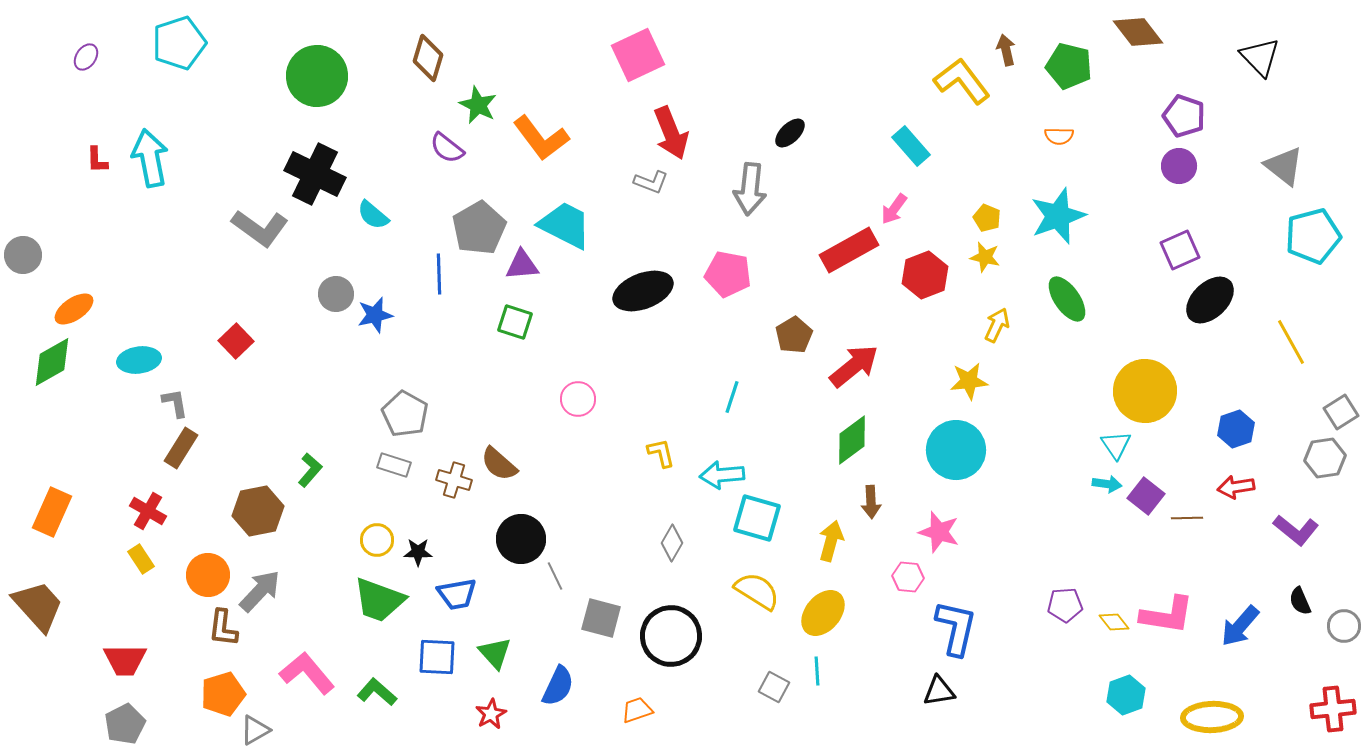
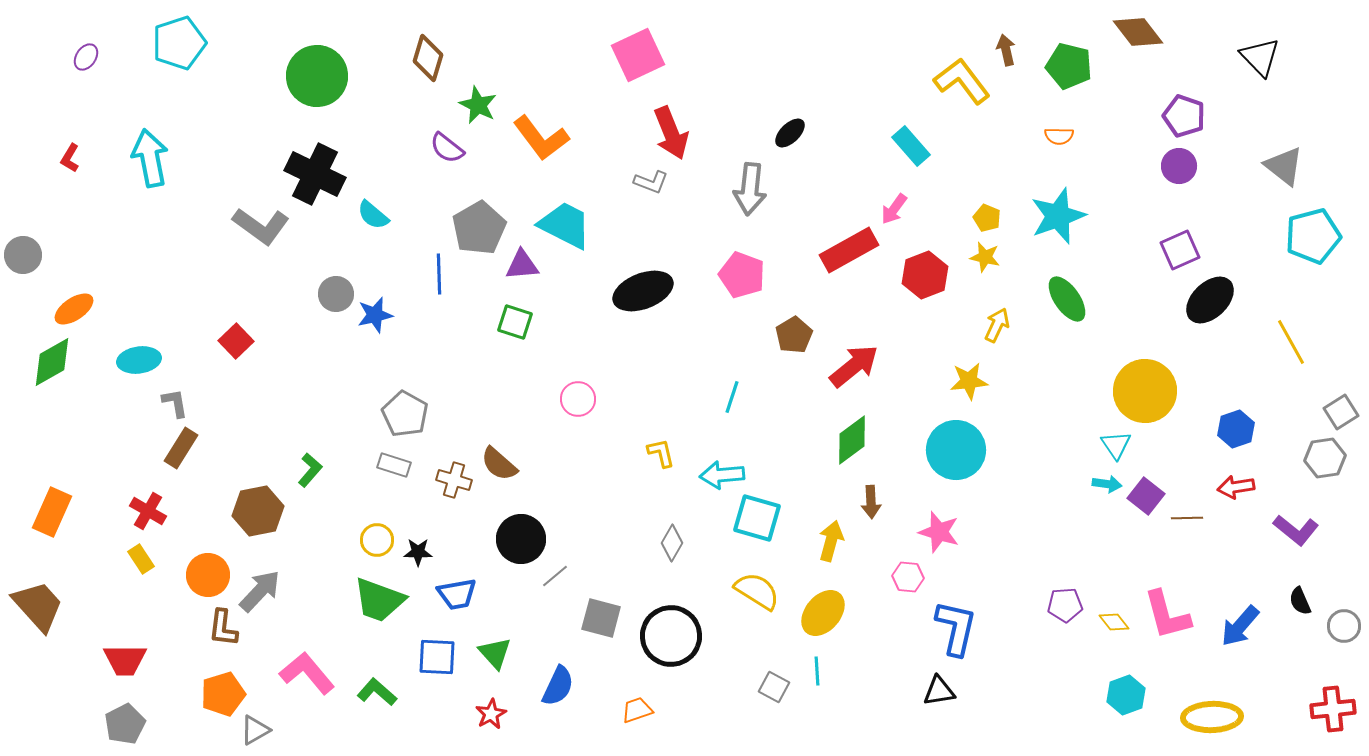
red L-shape at (97, 160): moved 27 px left, 2 px up; rotated 32 degrees clockwise
gray L-shape at (260, 228): moved 1 px right, 2 px up
pink pentagon at (728, 274): moved 14 px right, 1 px down; rotated 9 degrees clockwise
gray line at (555, 576): rotated 76 degrees clockwise
pink L-shape at (1167, 615): rotated 66 degrees clockwise
